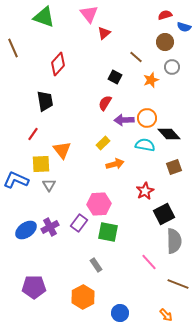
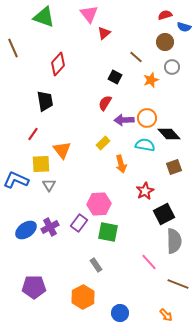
orange arrow at (115, 164): moved 6 px right; rotated 90 degrees clockwise
